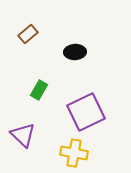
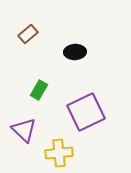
purple triangle: moved 1 px right, 5 px up
yellow cross: moved 15 px left; rotated 16 degrees counterclockwise
